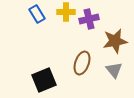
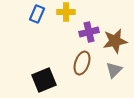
blue rectangle: rotated 54 degrees clockwise
purple cross: moved 13 px down
gray triangle: rotated 24 degrees clockwise
